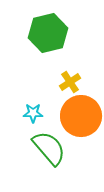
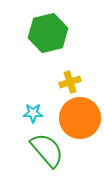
yellow cross: rotated 15 degrees clockwise
orange circle: moved 1 px left, 2 px down
green semicircle: moved 2 px left, 2 px down
